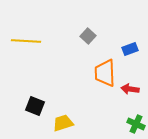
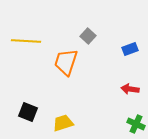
orange trapezoid: moved 39 px left, 11 px up; rotated 20 degrees clockwise
black square: moved 7 px left, 6 px down
